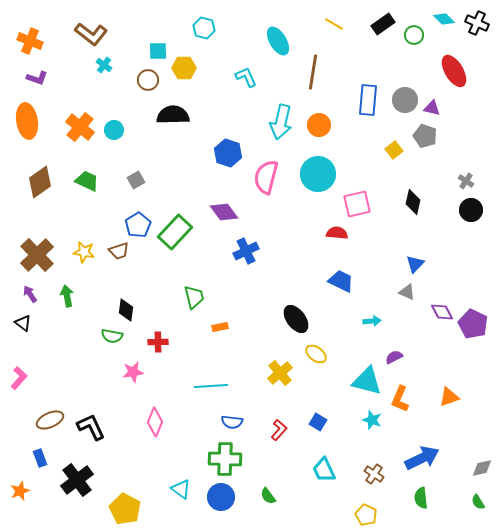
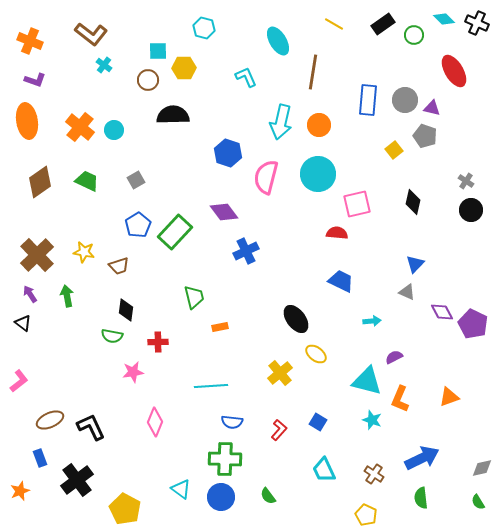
purple L-shape at (37, 78): moved 2 px left, 2 px down
brown trapezoid at (119, 251): moved 15 px down
pink L-shape at (19, 378): moved 3 px down; rotated 10 degrees clockwise
